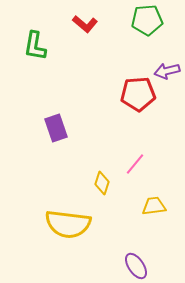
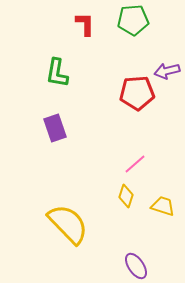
green pentagon: moved 14 px left
red L-shape: rotated 130 degrees counterclockwise
green L-shape: moved 22 px right, 27 px down
red pentagon: moved 1 px left, 1 px up
purple rectangle: moved 1 px left
pink line: rotated 10 degrees clockwise
yellow diamond: moved 24 px right, 13 px down
yellow trapezoid: moved 9 px right; rotated 25 degrees clockwise
yellow semicircle: rotated 141 degrees counterclockwise
